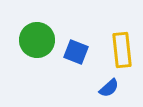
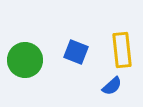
green circle: moved 12 px left, 20 px down
blue semicircle: moved 3 px right, 2 px up
